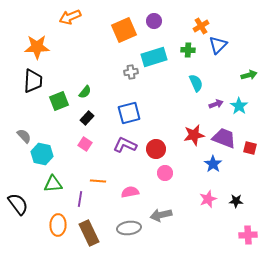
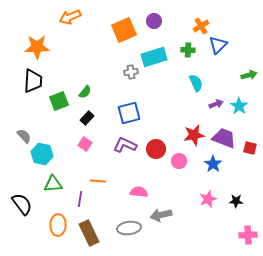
pink circle: moved 14 px right, 12 px up
pink semicircle: moved 9 px right; rotated 18 degrees clockwise
black semicircle: moved 4 px right
